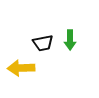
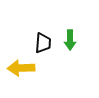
black trapezoid: rotated 75 degrees counterclockwise
